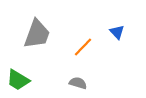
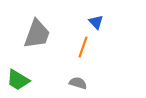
blue triangle: moved 21 px left, 10 px up
orange line: rotated 25 degrees counterclockwise
